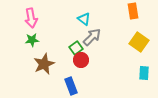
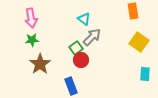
brown star: moved 4 px left; rotated 10 degrees counterclockwise
cyan rectangle: moved 1 px right, 1 px down
